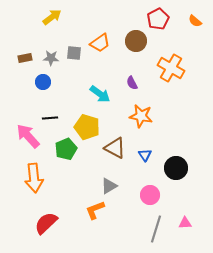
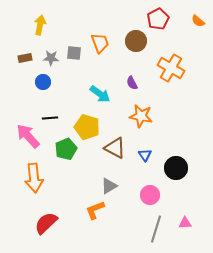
yellow arrow: moved 12 px left, 8 px down; rotated 42 degrees counterclockwise
orange semicircle: moved 3 px right
orange trapezoid: rotated 75 degrees counterclockwise
